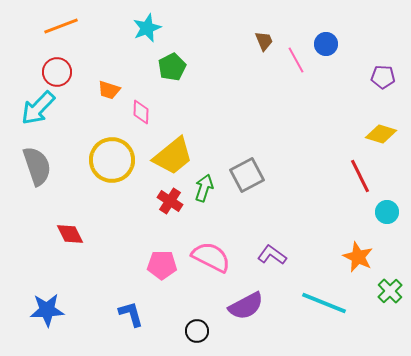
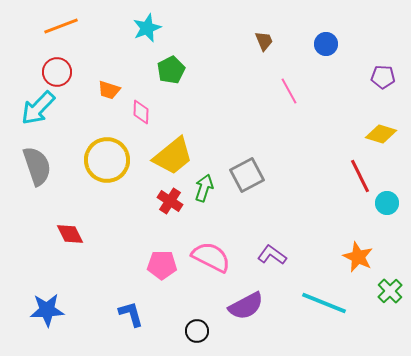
pink line: moved 7 px left, 31 px down
green pentagon: moved 1 px left, 3 px down
yellow circle: moved 5 px left
cyan circle: moved 9 px up
